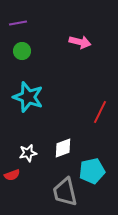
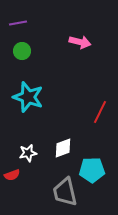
cyan pentagon: moved 1 px up; rotated 10 degrees clockwise
